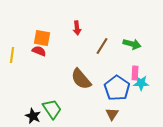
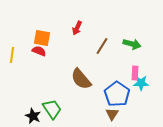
red arrow: rotated 32 degrees clockwise
blue pentagon: moved 6 px down
